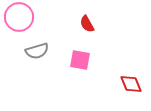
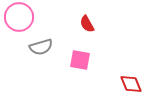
gray semicircle: moved 4 px right, 4 px up
